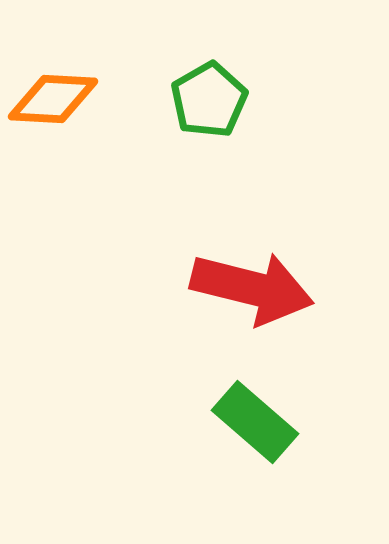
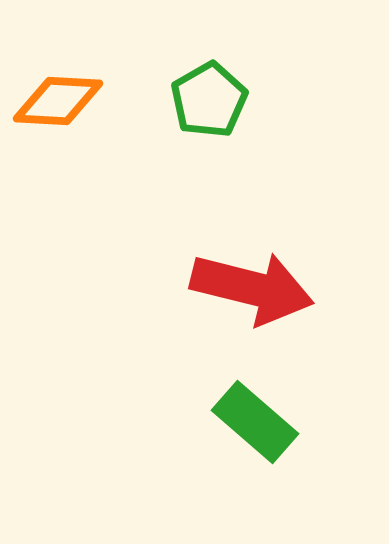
orange diamond: moved 5 px right, 2 px down
